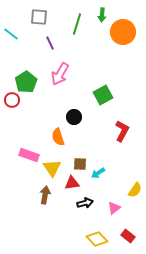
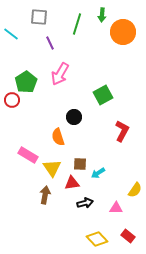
pink rectangle: moved 1 px left; rotated 12 degrees clockwise
pink triangle: moved 2 px right; rotated 40 degrees clockwise
